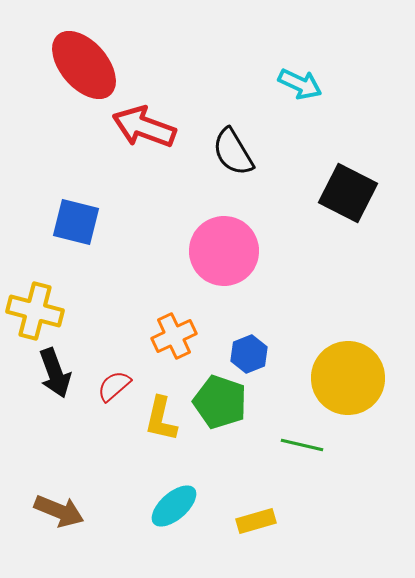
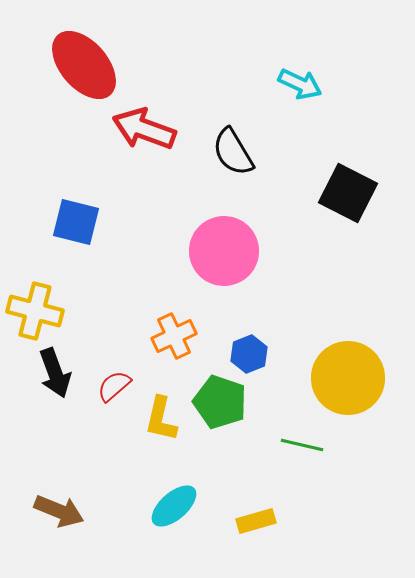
red arrow: moved 2 px down
